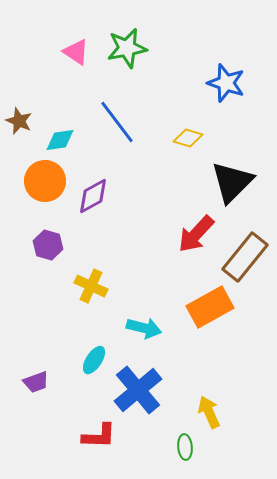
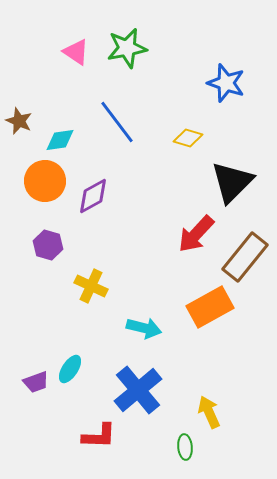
cyan ellipse: moved 24 px left, 9 px down
